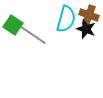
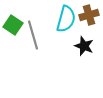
brown cross: rotated 36 degrees counterclockwise
black star: moved 2 px left, 17 px down
gray line: rotated 40 degrees clockwise
